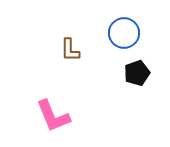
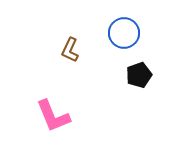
brown L-shape: rotated 25 degrees clockwise
black pentagon: moved 2 px right, 2 px down
